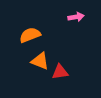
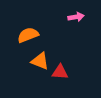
orange semicircle: moved 2 px left
red triangle: rotated 12 degrees clockwise
